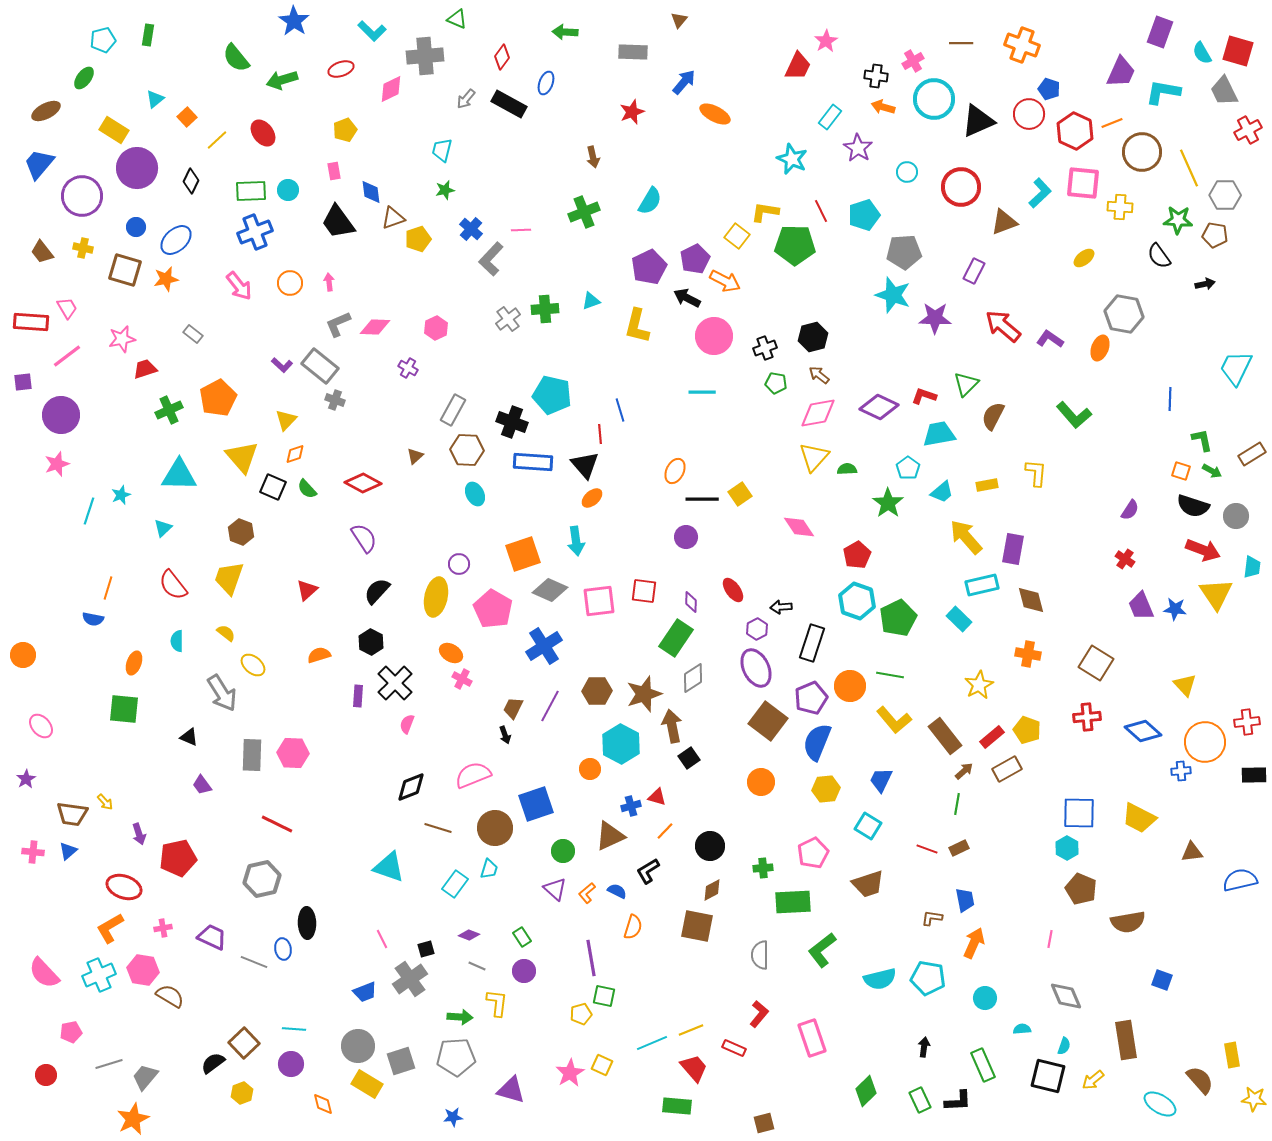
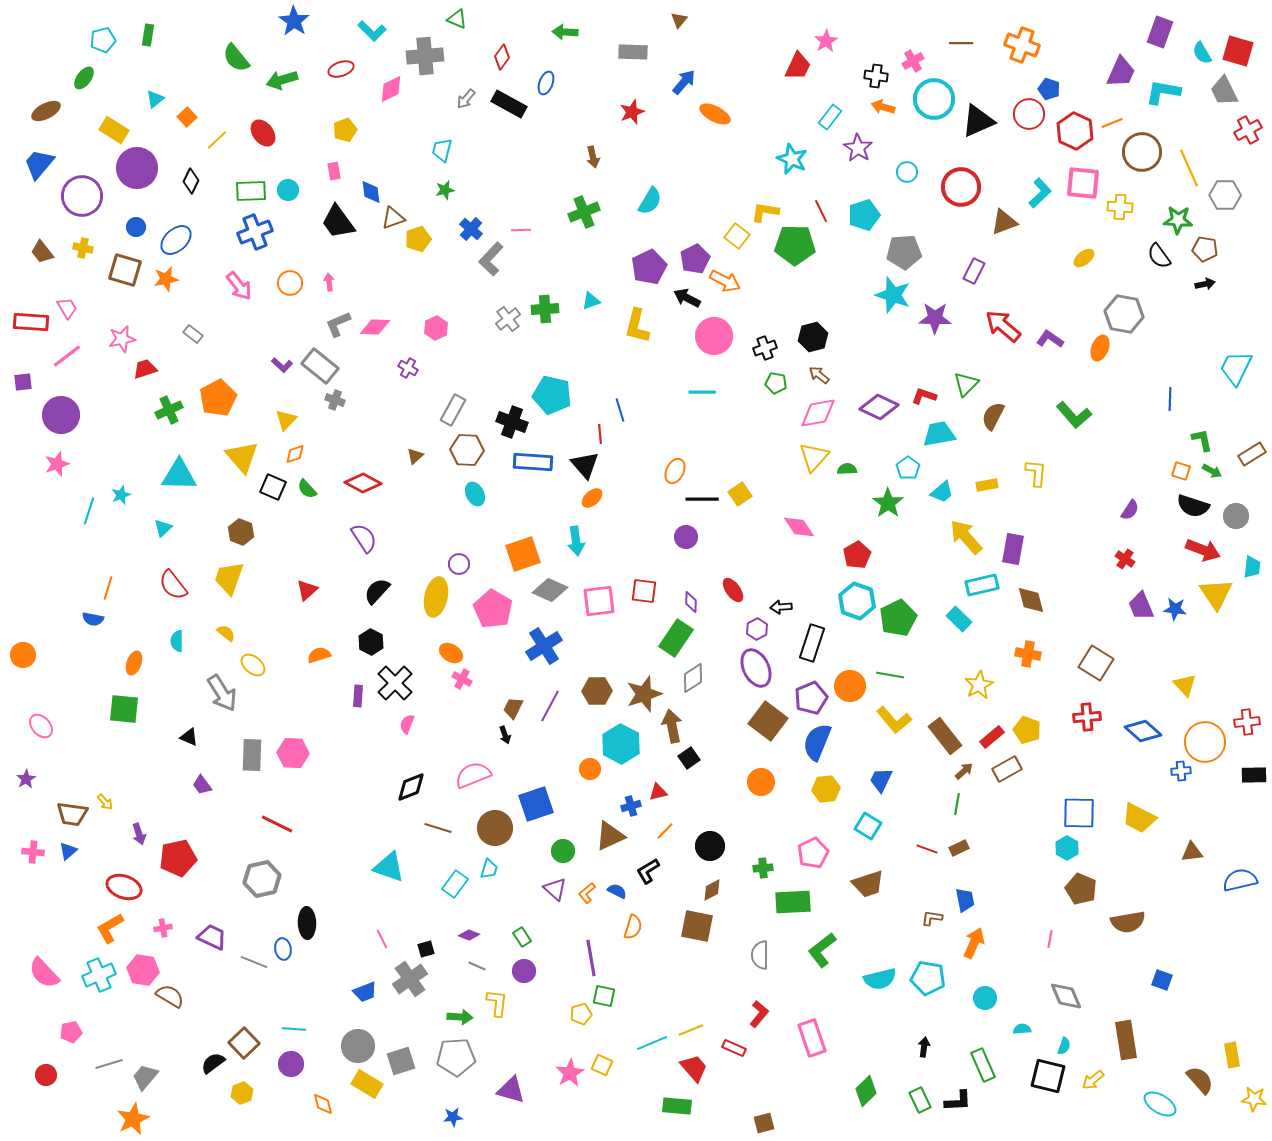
brown pentagon at (1215, 235): moved 10 px left, 14 px down
red triangle at (657, 797): moved 1 px right, 5 px up; rotated 30 degrees counterclockwise
